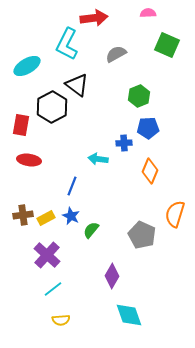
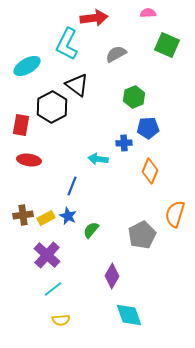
green hexagon: moved 5 px left, 1 px down
blue star: moved 3 px left
gray pentagon: rotated 20 degrees clockwise
